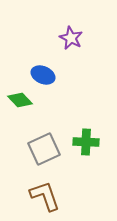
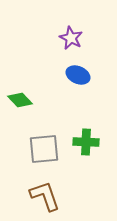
blue ellipse: moved 35 px right
gray square: rotated 20 degrees clockwise
